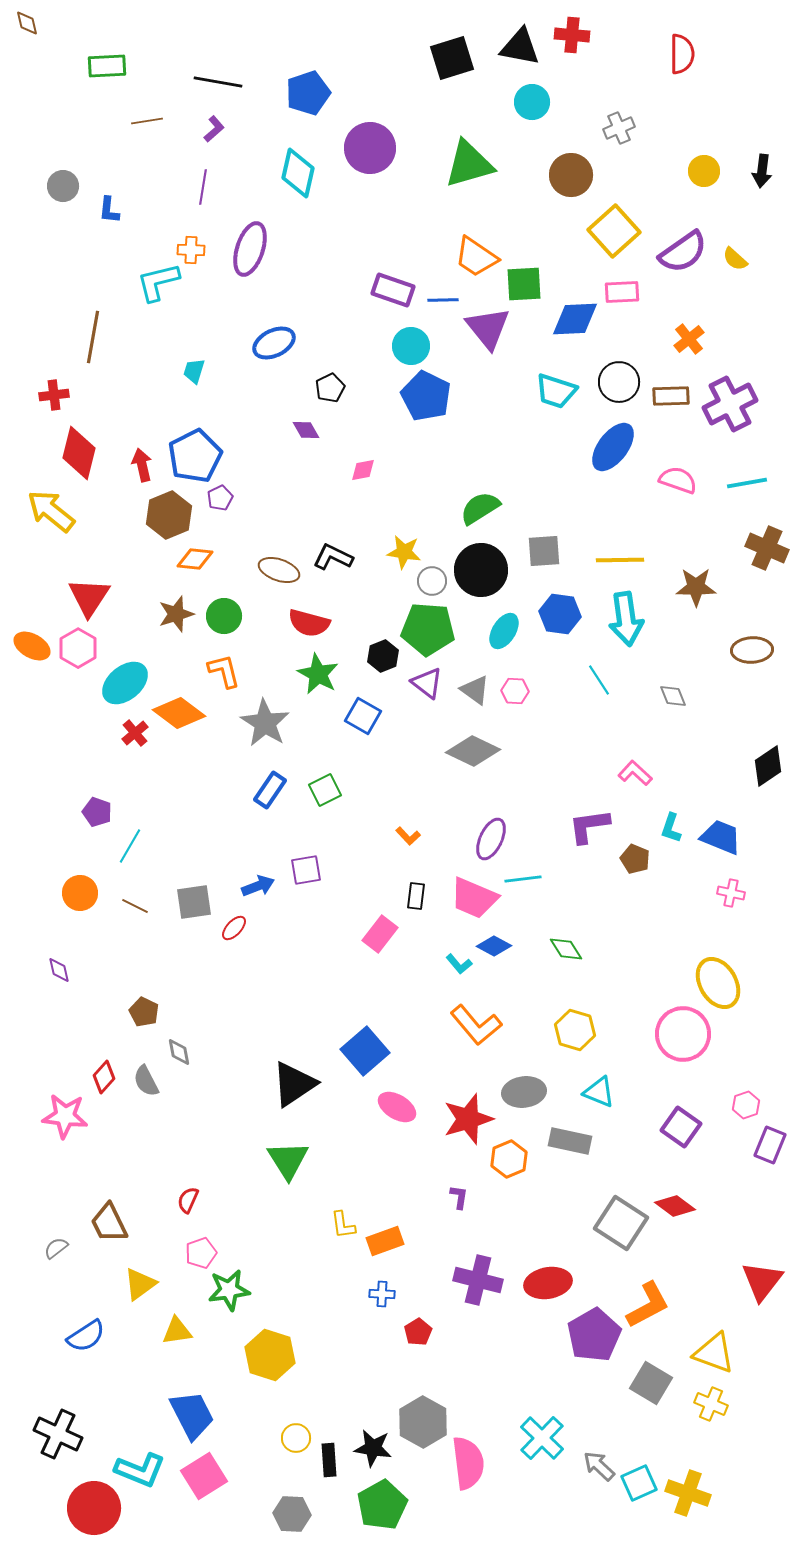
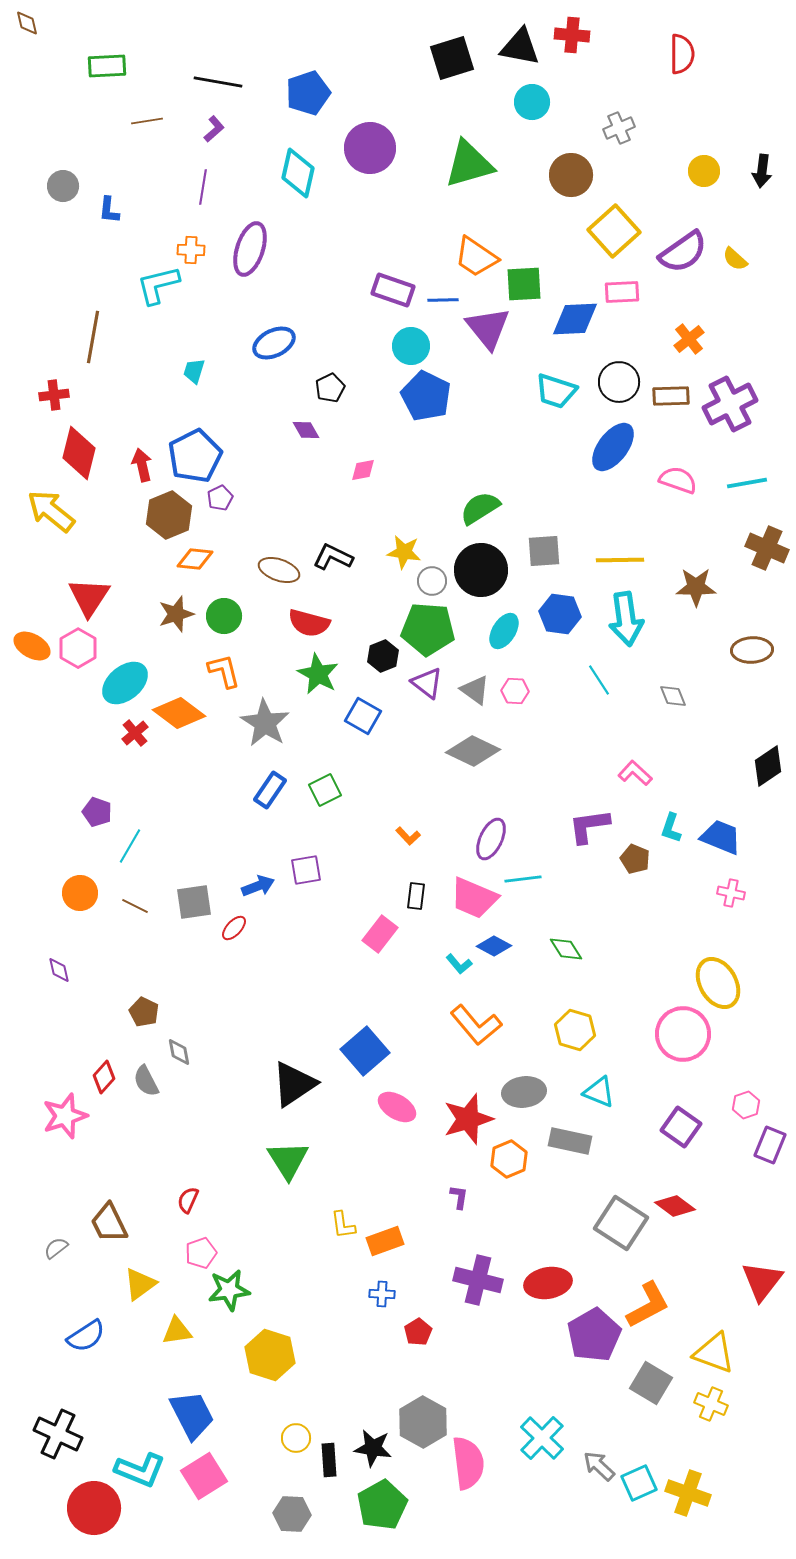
cyan L-shape at (158, 282): moved 3 px down
pink star at (65, 1116): rotated 24 degrees counterclockwise
